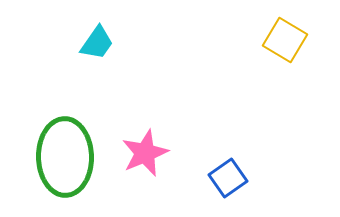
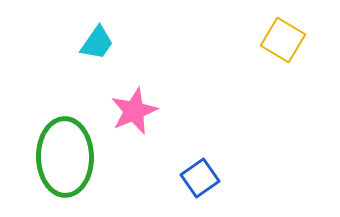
yellow square: moved 2 px left
pink star: moved 11 px left, 42 px up
blue square: moved 28 px left
